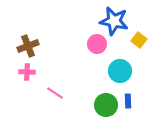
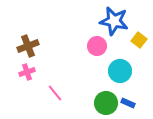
pink circle: moved 2 px down
pink cross: rotated 21 degrees counterclockwise
pink line: rotated 18 degrees clockwise
blue rectangle: moved 2 px down; rotated 64 degrees counterclockwise
green circle: moved 2 px up
